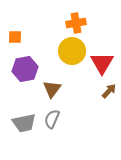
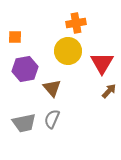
yellow circle: moved 4 px left
brown triangle: moved 1 px up; rotated 18 degrees counterclockwise
